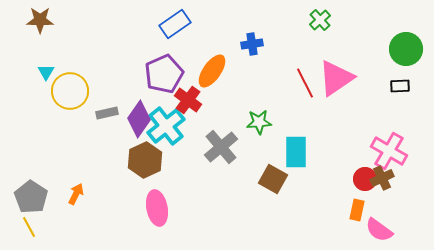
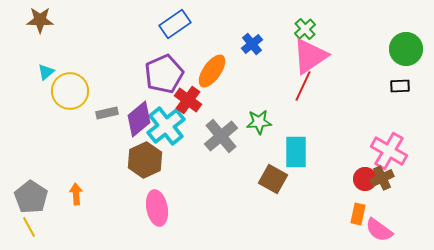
green cross: moved 15 px left, 9 px down
blue cross: rotated 30 degrees counterclockwise
cyan triangle: rotated 18 degrees clockwise
pink triangle: moved 26 px left, 22 px up
red line: moved 2 px left, 3 px down; rotated 52 degrees clockwise
purple diamond: rotated 15 degrees clockwise
gray cross: moved 11 px up
orange arrow: rotated 30 degrees counterclockwise
orange rectangle: moved 1 px right, 4 px down
